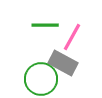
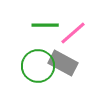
pink line: moved 1 px right, 4 px up; rotated 20 degrees clockwise
green circle: moved 3 px left, 13 px up
